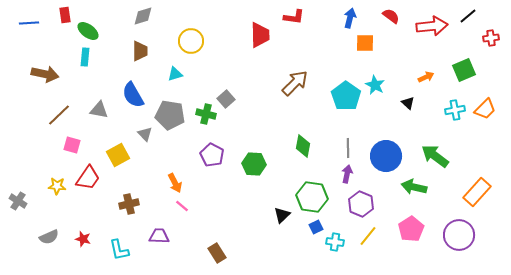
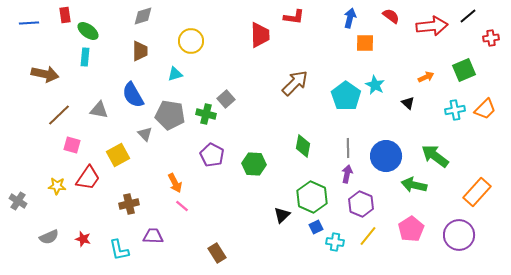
green arrow at (414, 187): moved 2 px up
green hexagon at (312, 197): rotated 16 degrees clockwise
purple trapezoid at (159, 236): moved 6 px left
